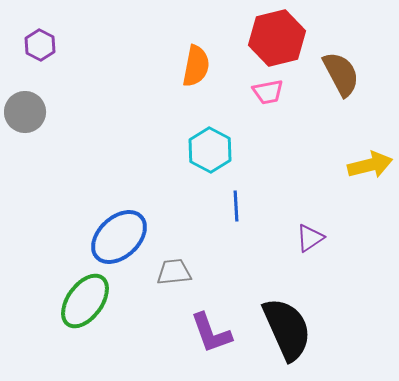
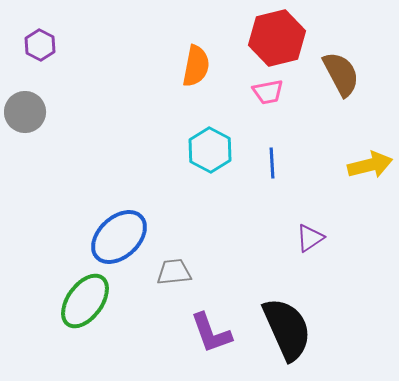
blue line: moved 36 px right, 43 px up
